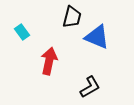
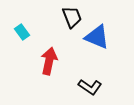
black trapezoid: rotated 35 degrees counterclockwise
black L-shape: rotated 65 degrees clockwise
